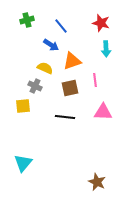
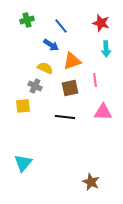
brown star: moved 6 px left
